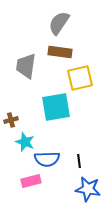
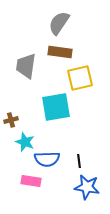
pink rectangle: rotated 24 degrees clockwise
blue star: moved 1 px left, 2 px up
